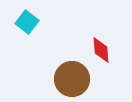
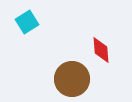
cyan square: rotated 20 degrees clockwise
